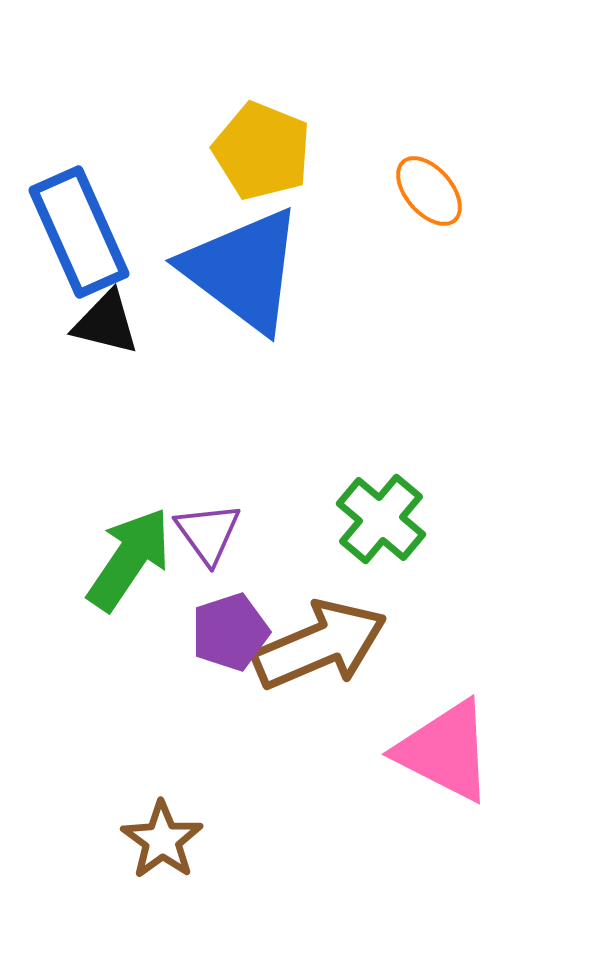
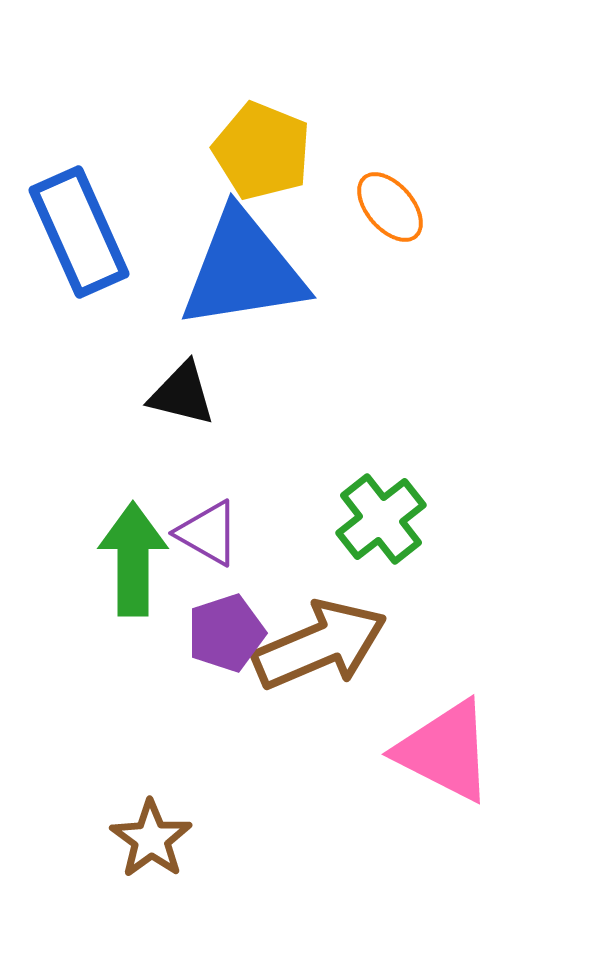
orange ellipse: moved 39 px left, 16 px down
blue triangle: rotated 46 degrees counterclockwise
black triangle: moved 76 px right, 71 px down
green cross: rotated 12 degrees clockwise
purple triangle: rotated 24 degrees counterclockwise
green arrow: moved 4 px right; rotated 34 degrees counterclockwise
purple pentagon: moved 4 px left, 1 px down
brown star: moved 11 px left, 1 px up
